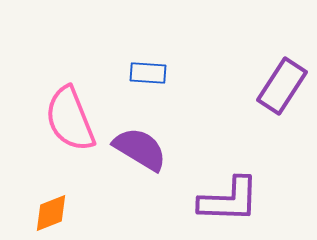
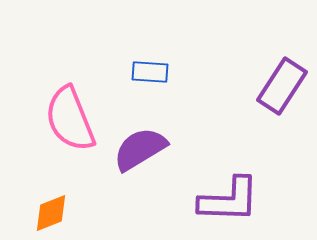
blue rectangle: moved 2 px right, 1 px up
purple semicircle: rotated 62 degrees counterclockwise
